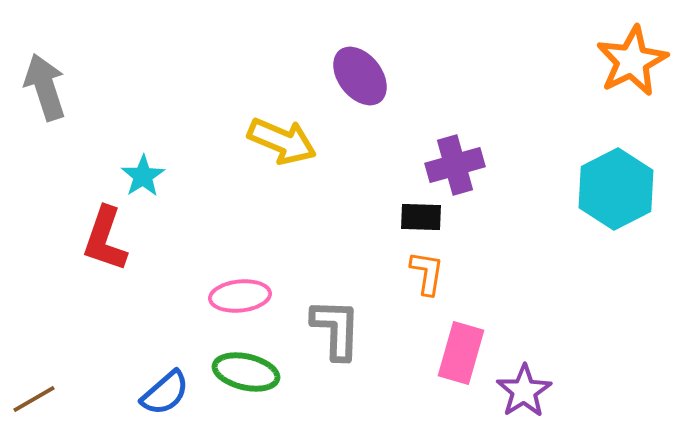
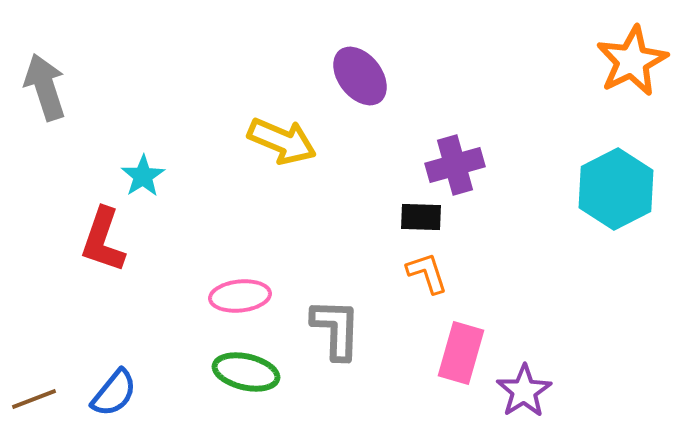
red L-shape: moved 2 px left, 1 px down
orange L-shape: rotated 27 degrees counterclockwise
blue semicircle: moved 51 px left; rotated 10 degrees counterclockwise
brown line: rotated 9 degrees clockwise
